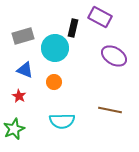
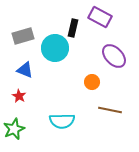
purple ellipse: rotated 15 degrees clockwise
orange circle: moved 38 px right
